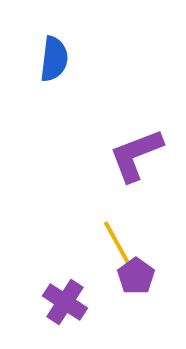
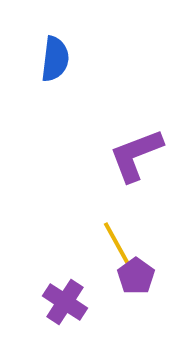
blue semicircle: moved 1 px right
yellow line: moved 1 px down
